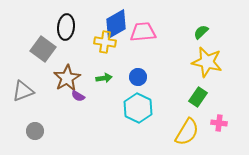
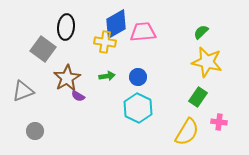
green arrow: moved 3 px right, 2 px up
pink cross: moved 1 px up
